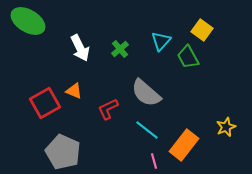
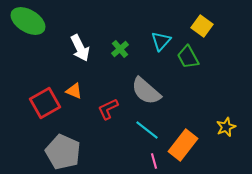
yellow square: moved 4 px up
gray semicircle: moved 2 px up
orange rectangle: moved 1 px left
